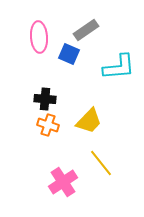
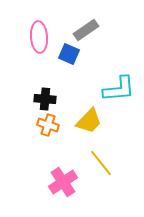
cyan L-shape: moved 22 px down
